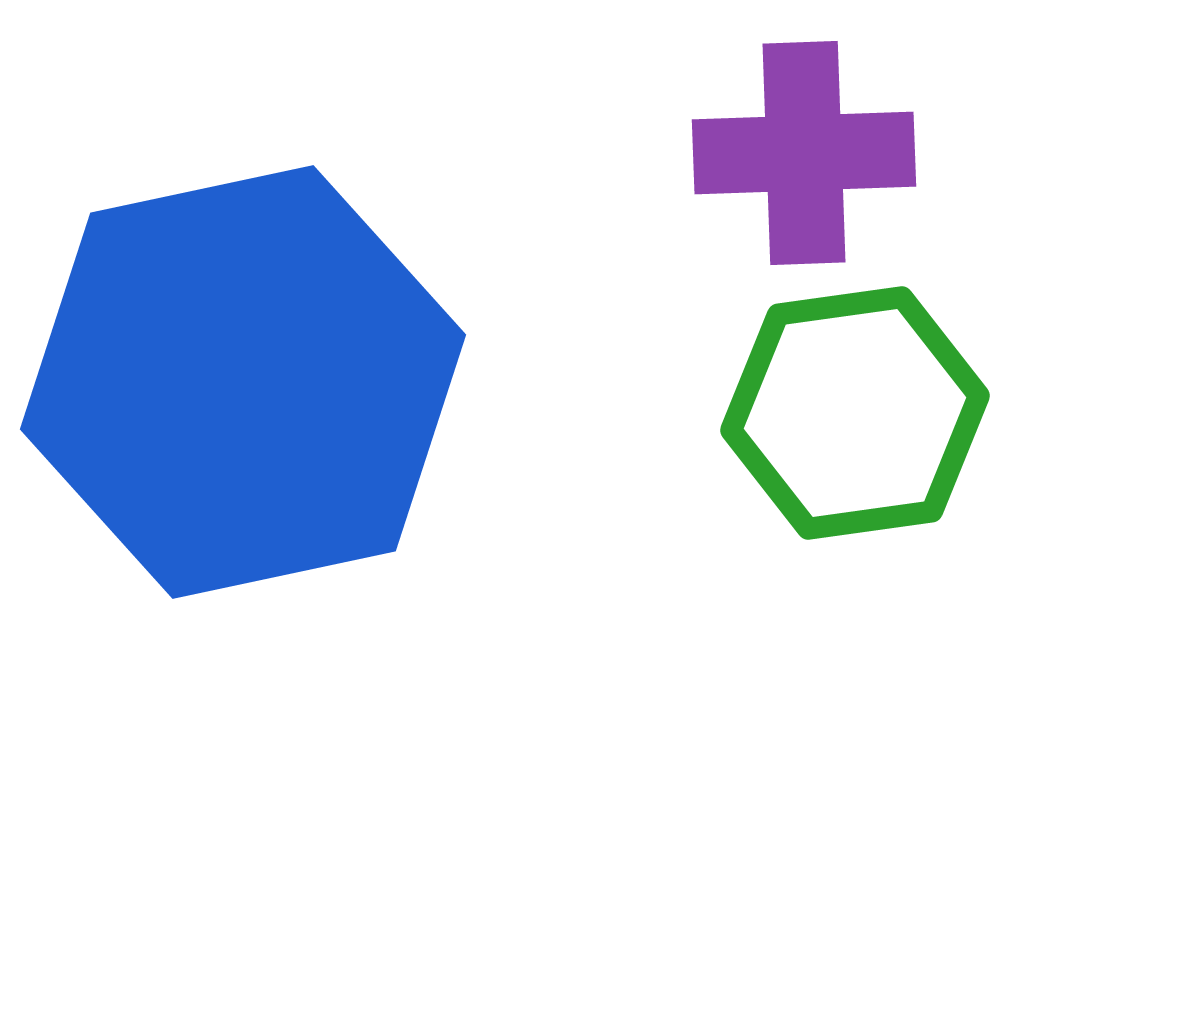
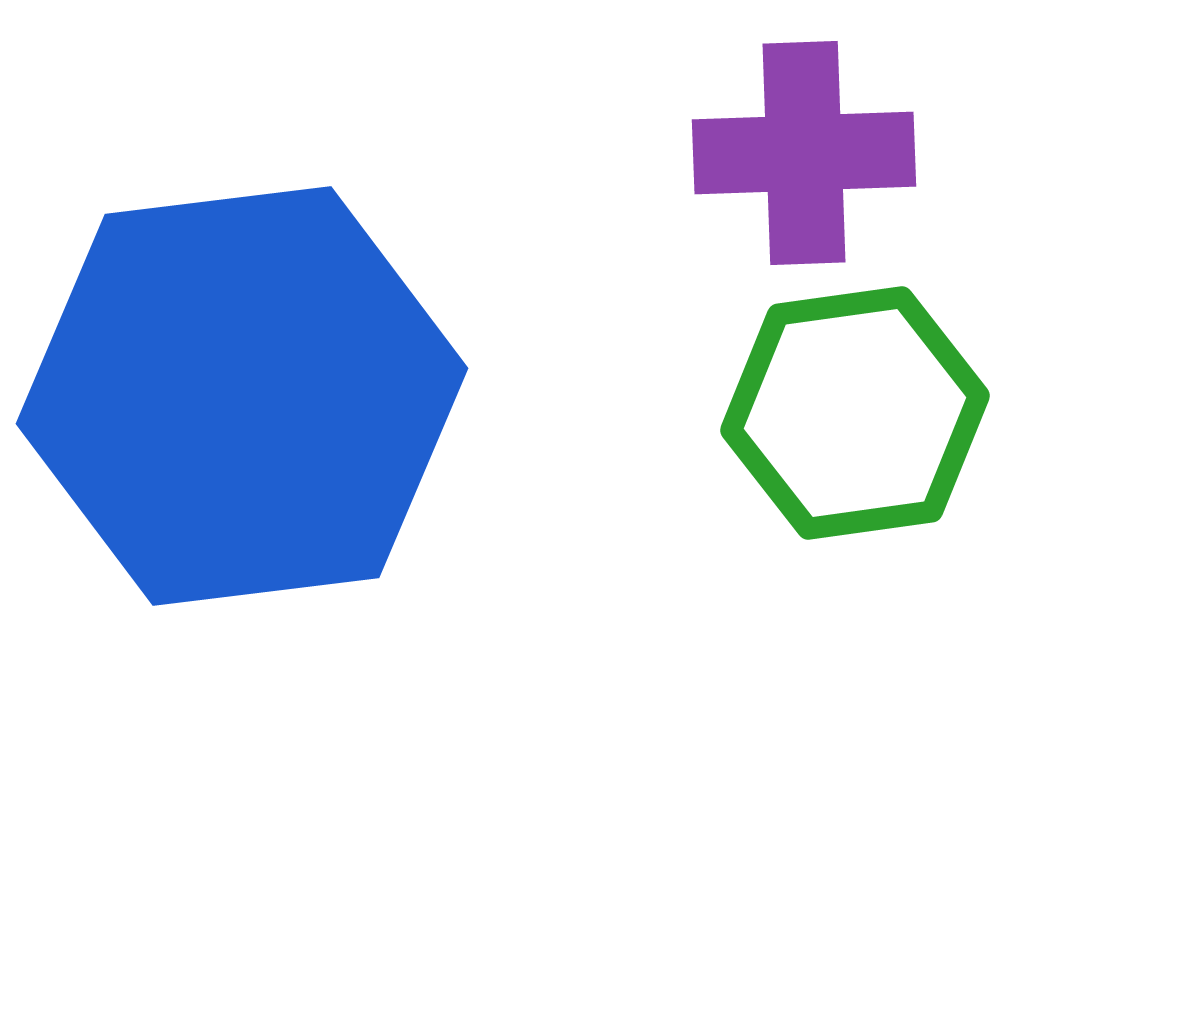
blue hexagon: moved 1 px left, 14 px down; rotated 5 degrees clockwise
